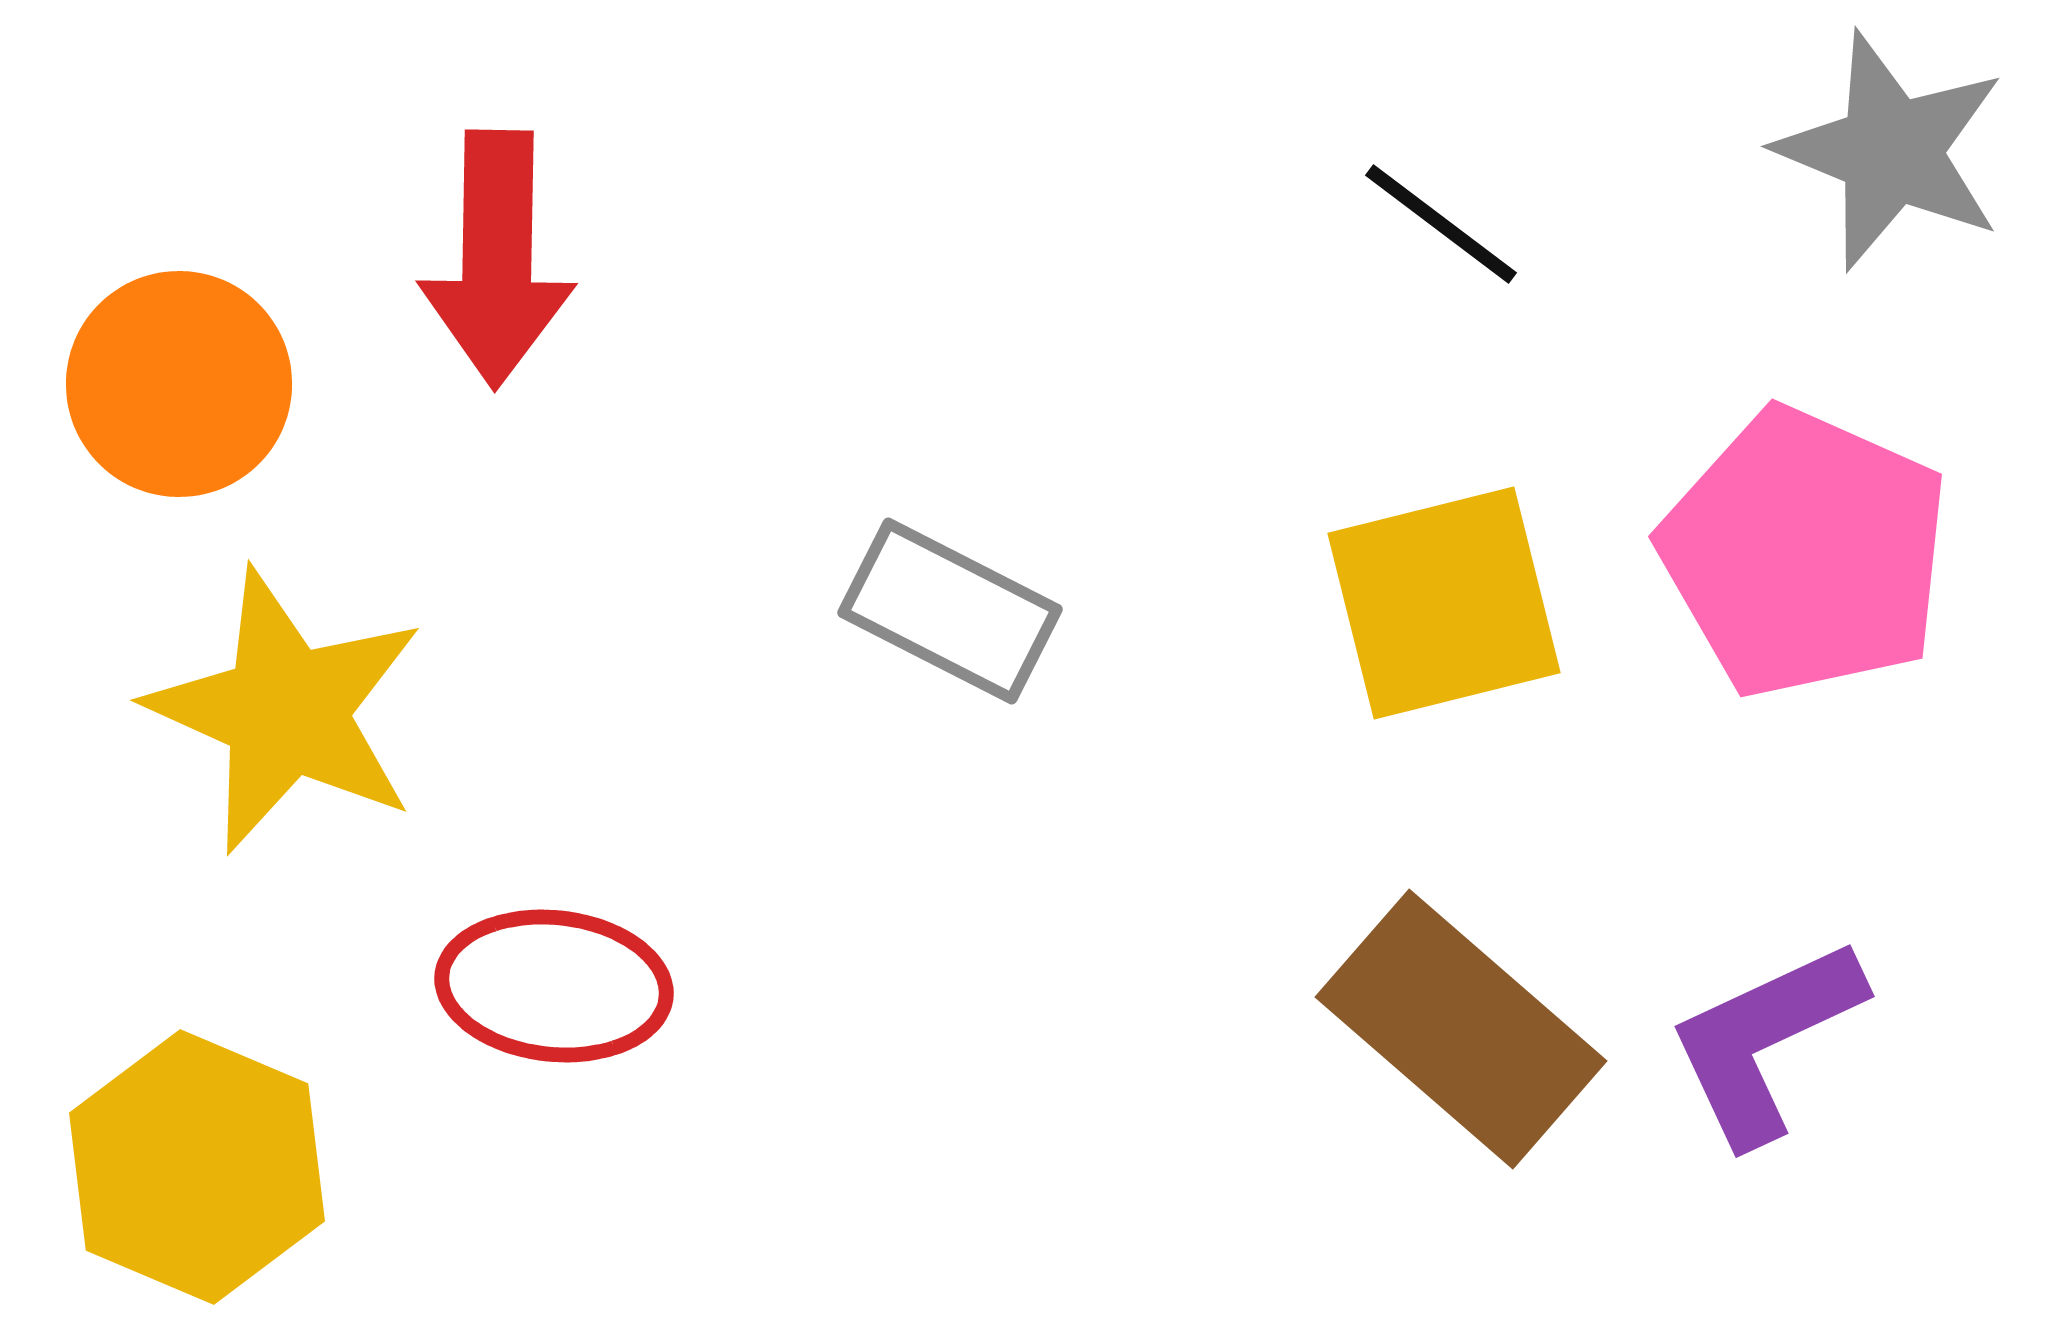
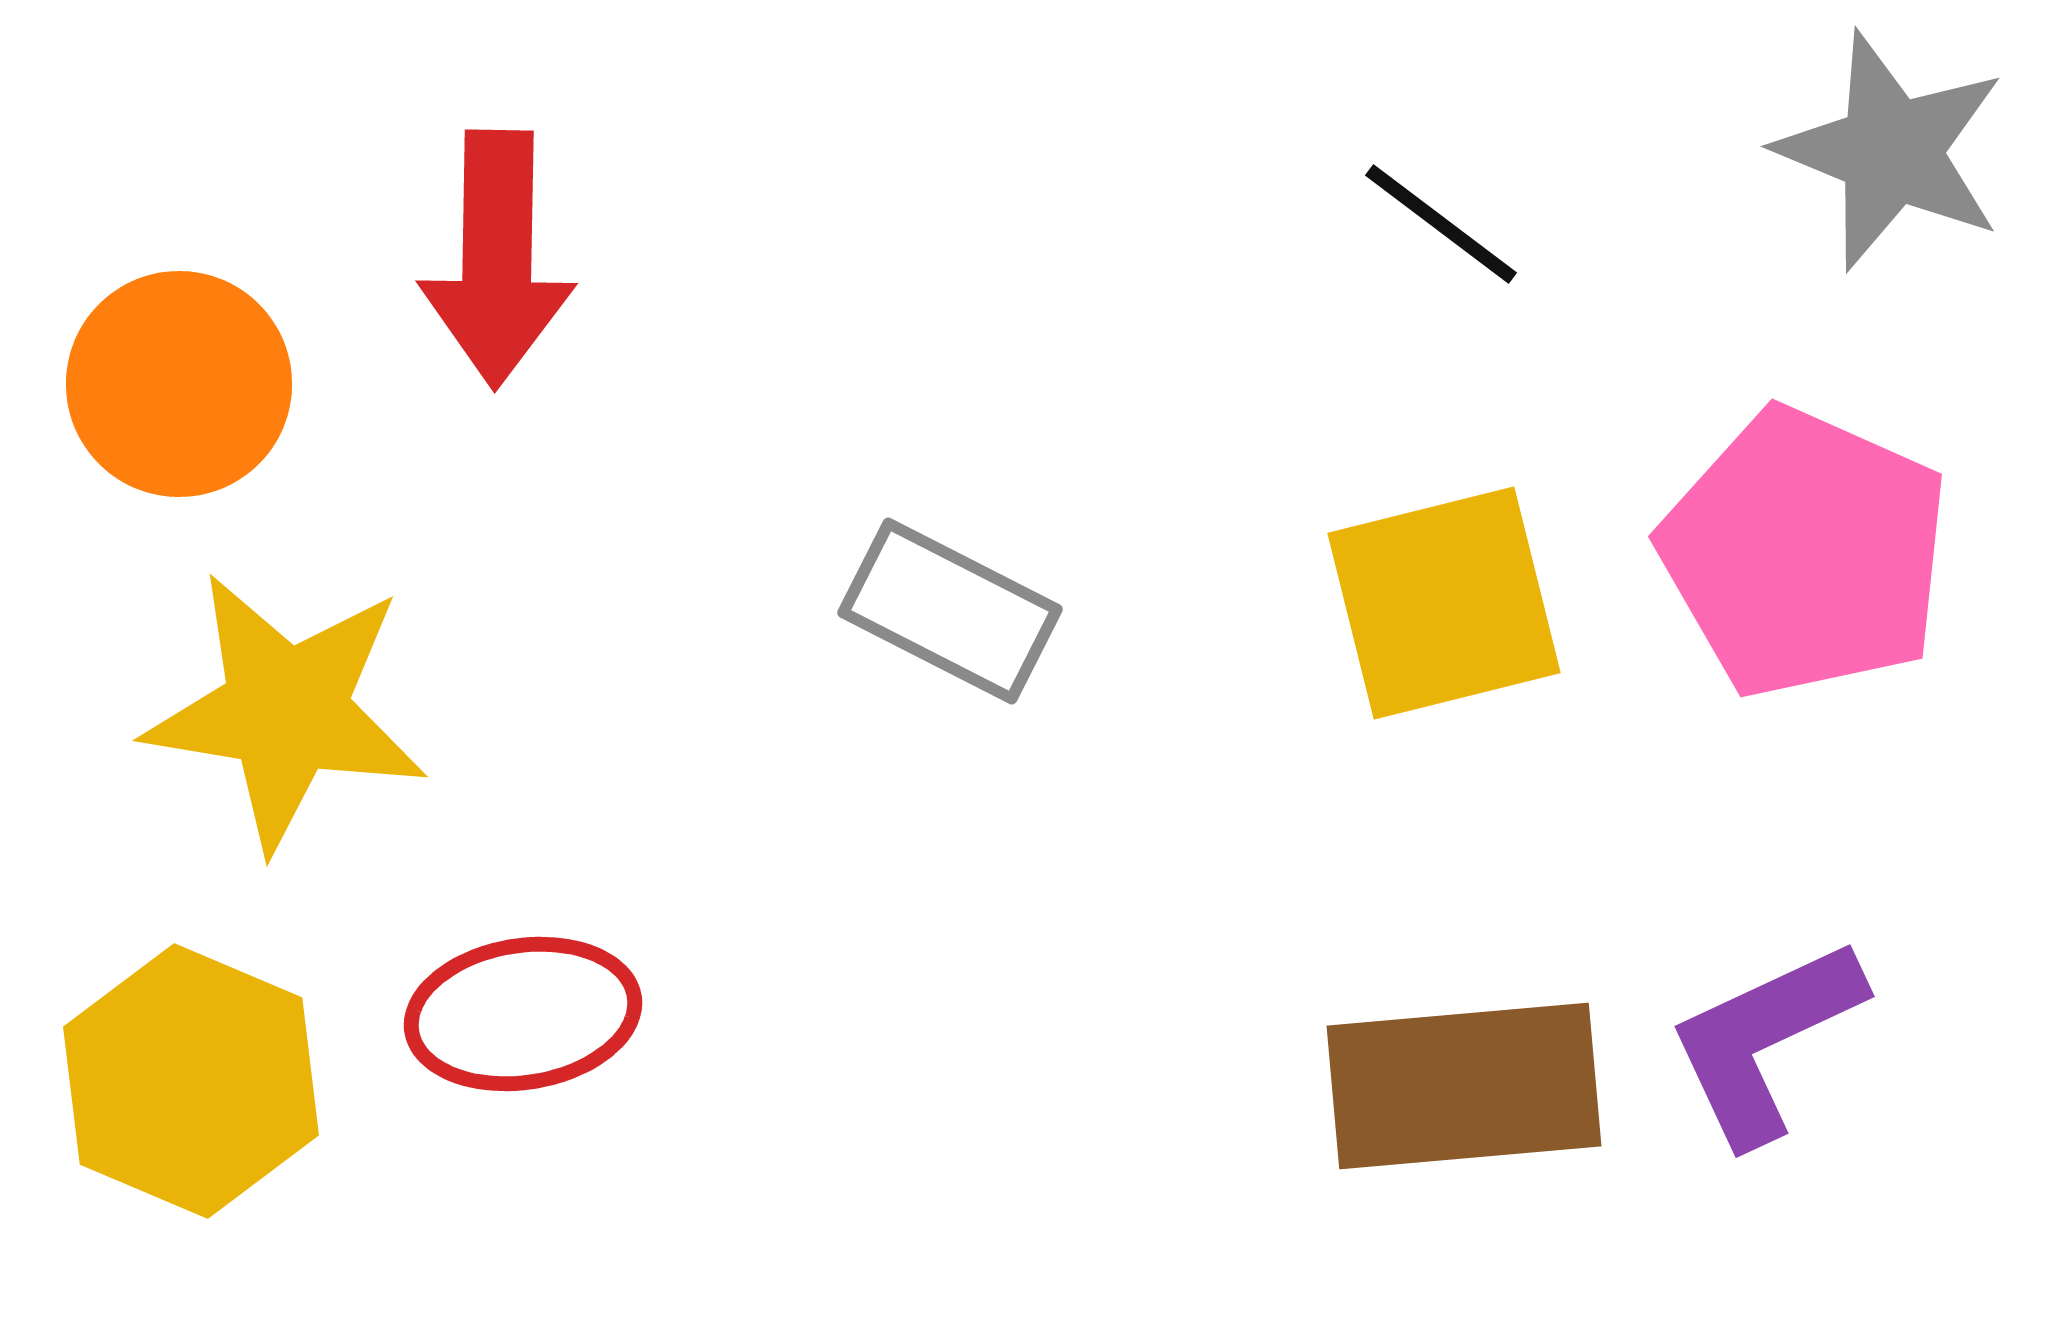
yellow star: rotated 15 degrees counterclockwise
red ellipse: moved 31 px left, 28 px down; rotated 15 degrees counterclockwise
brown rectangle: moved 3 px right, 57 px down; rotated 46 degrees counterclockwise
yellow hexagon: moved 6 px left, 86 px up
